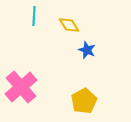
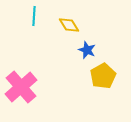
yellow pentagon: moved 19 px right, 25 px up
